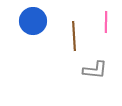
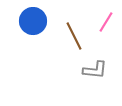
pink line: rotated 30 degrees clockwise
brown line: rotated 24 degrees counterclockwise
